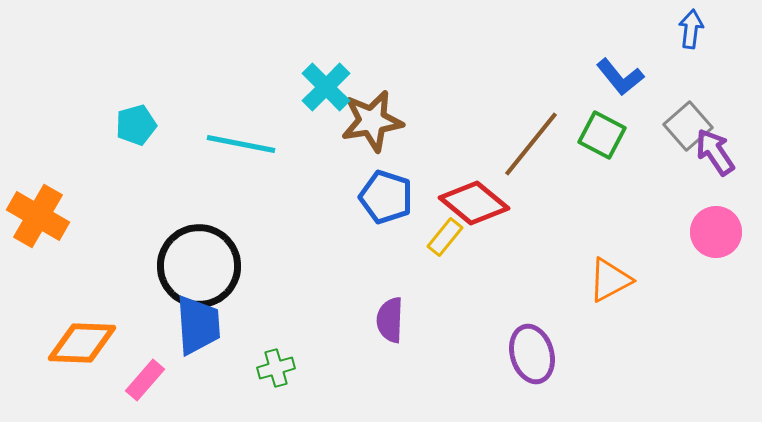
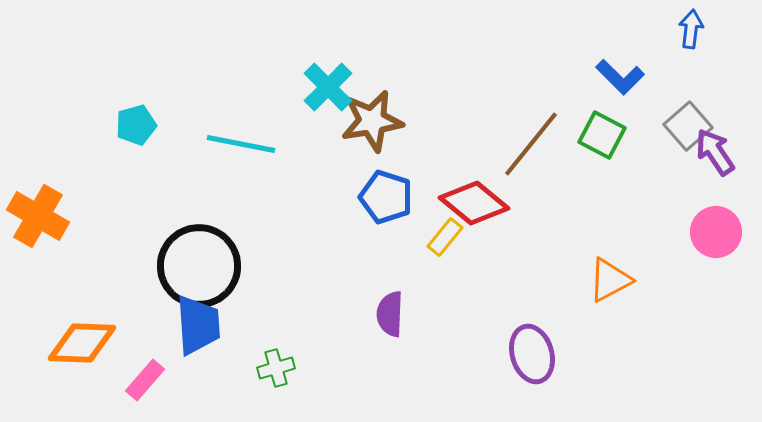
blue L-shape: rotated 6 degrees counterclockwise
cyan cross: moved 2 px right
purple semicircle: moved 6 px up
